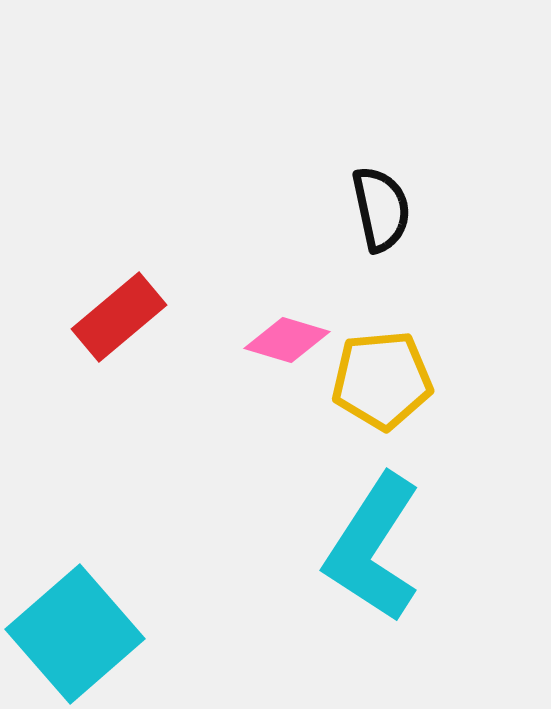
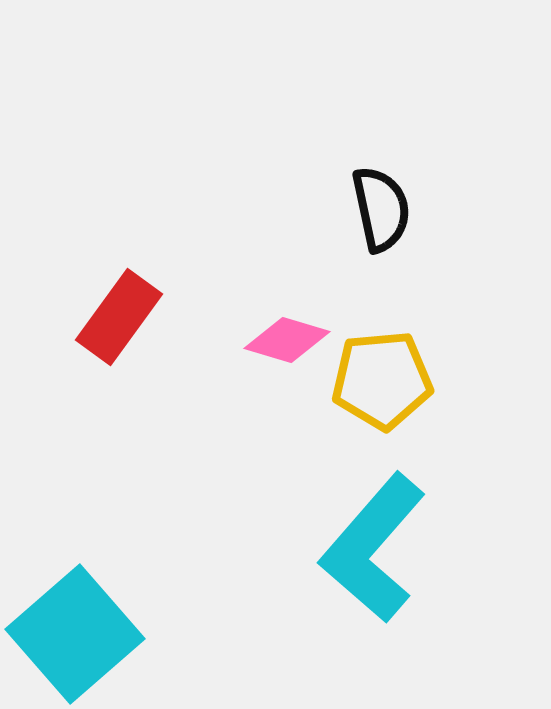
red rectangle: rotated 14 degrees counterclockwise
cyan L-shape: rotated 8 degrees clockwise
